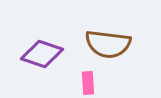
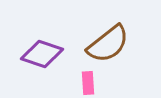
brown semicircle: rotated 45 degrees counterclockwise
